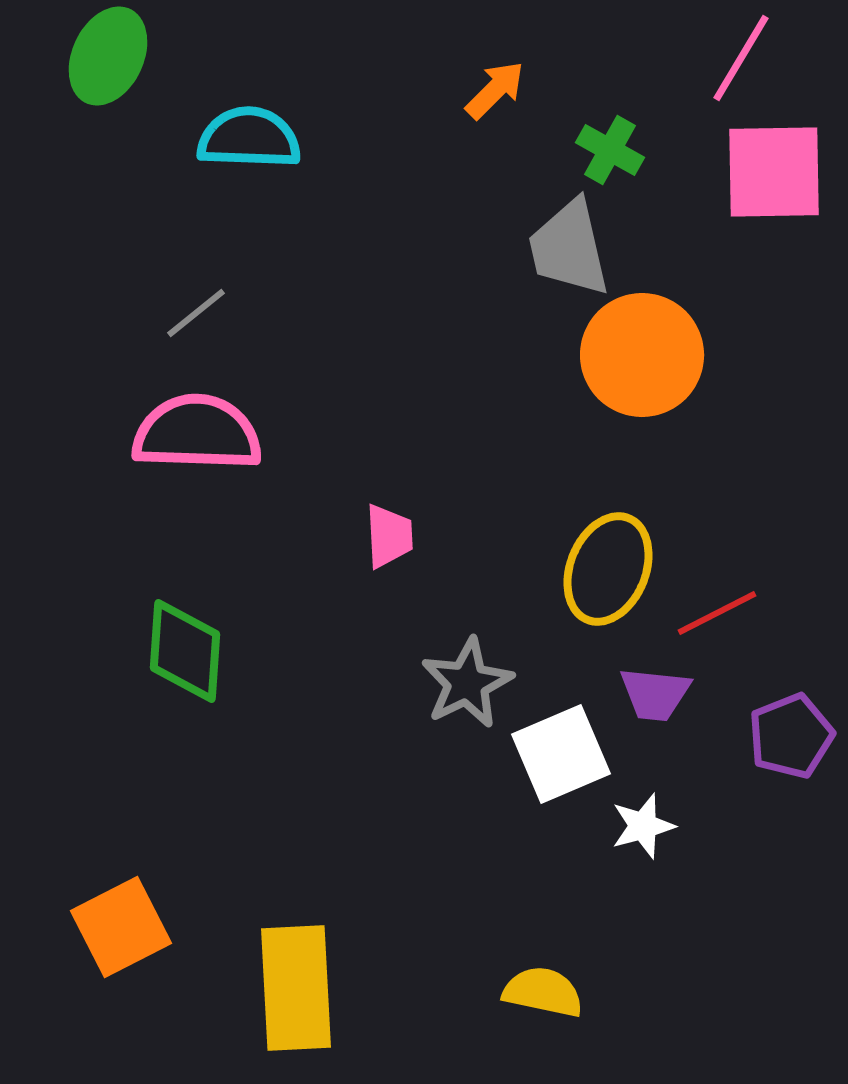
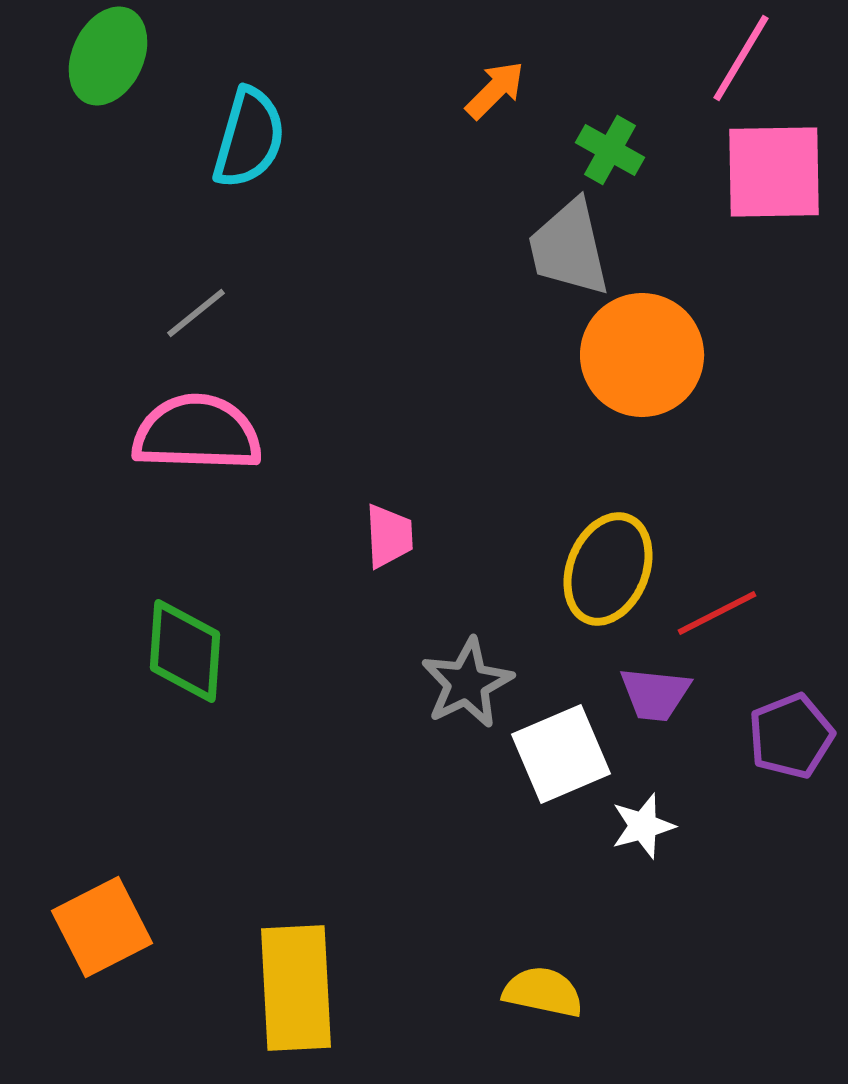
cyan semicircle: rotated 104 degrees clockwise
orange square: moved 19 px left
